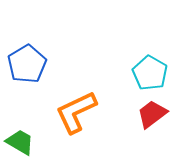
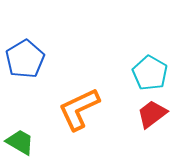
blue pentagon: moved 2 px left, 5 px up
orange L-shape: moved 3 px right, 3 px up
